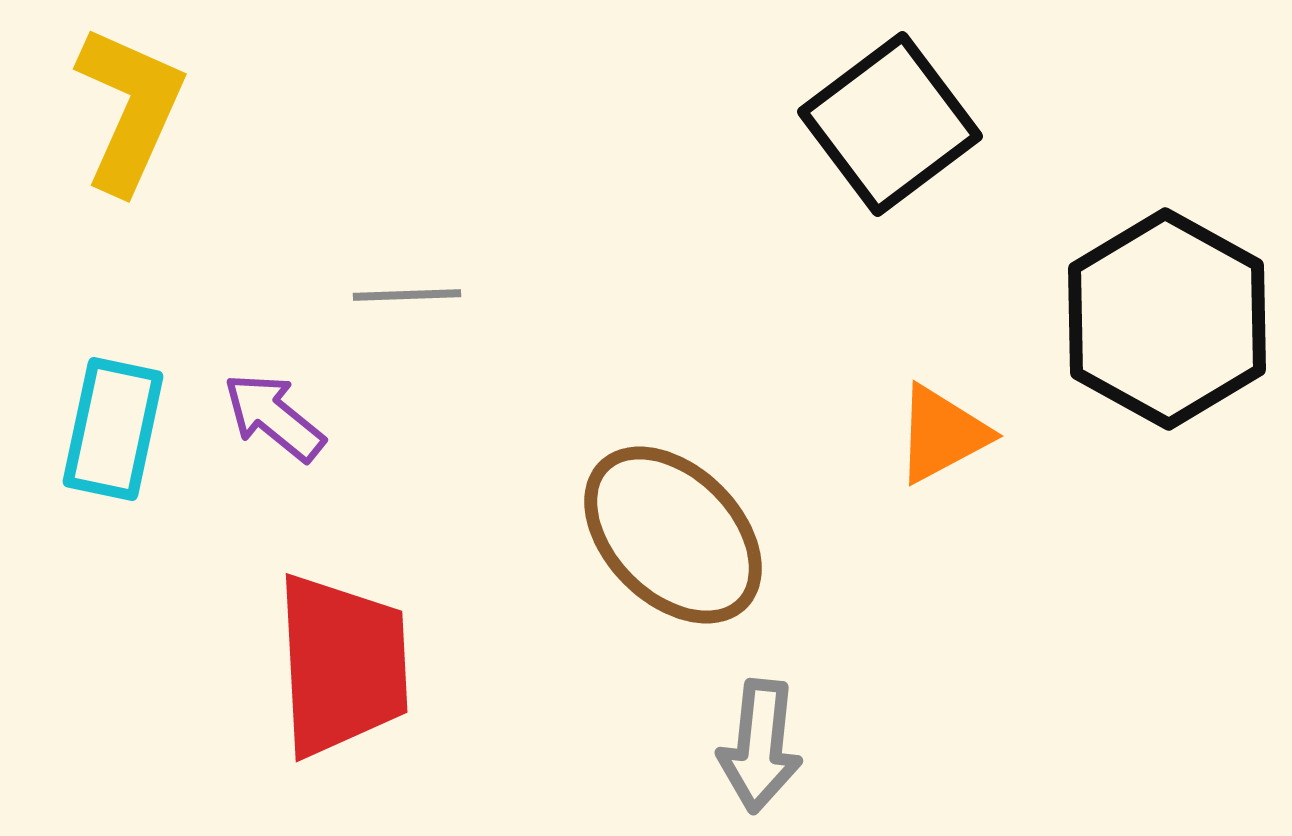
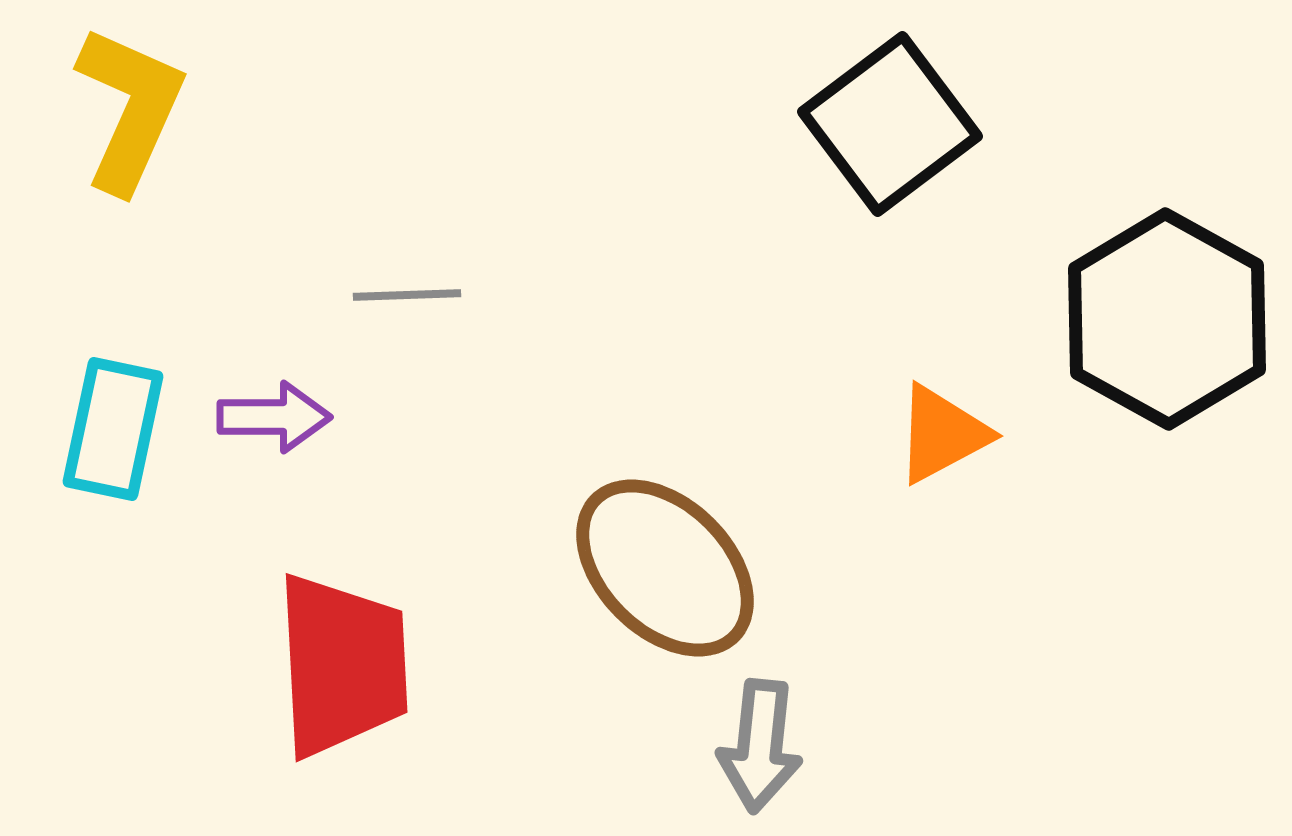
purple arrow: rotated 141 degrees clockwise
brown ellipse: moved 8 px left, 33 px down
